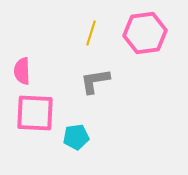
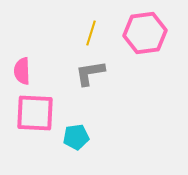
gray L-shape: moved 5 px left, 8 px up
